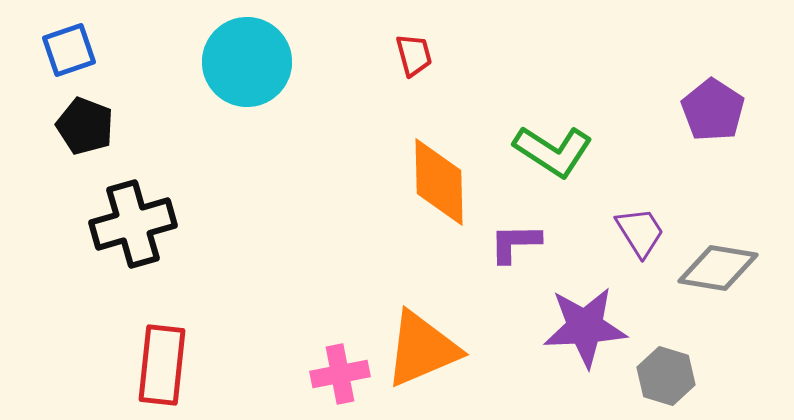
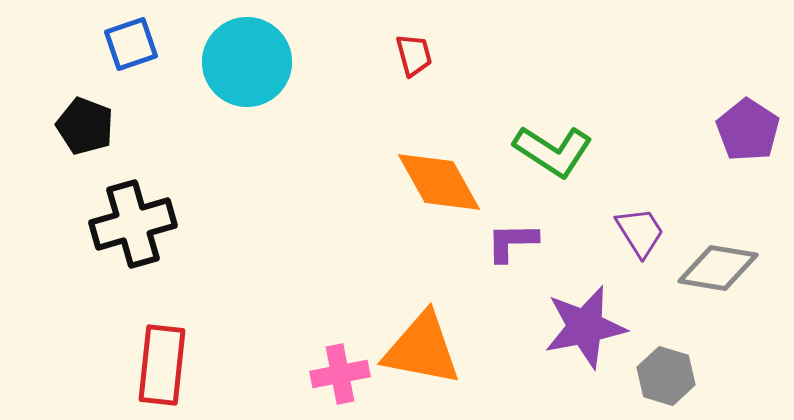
blue square: moved 62 px right, 6 px up
purple pentagon: moved 35 px right, 20 px down
orange diamond: rotated 28 degrees counterclockwise
purple L-shape: moved 3 px left, 1 px up
purple star: rotated 8 degrees counterclockwise
orange triangle: rotated 34 degrees clockwise
